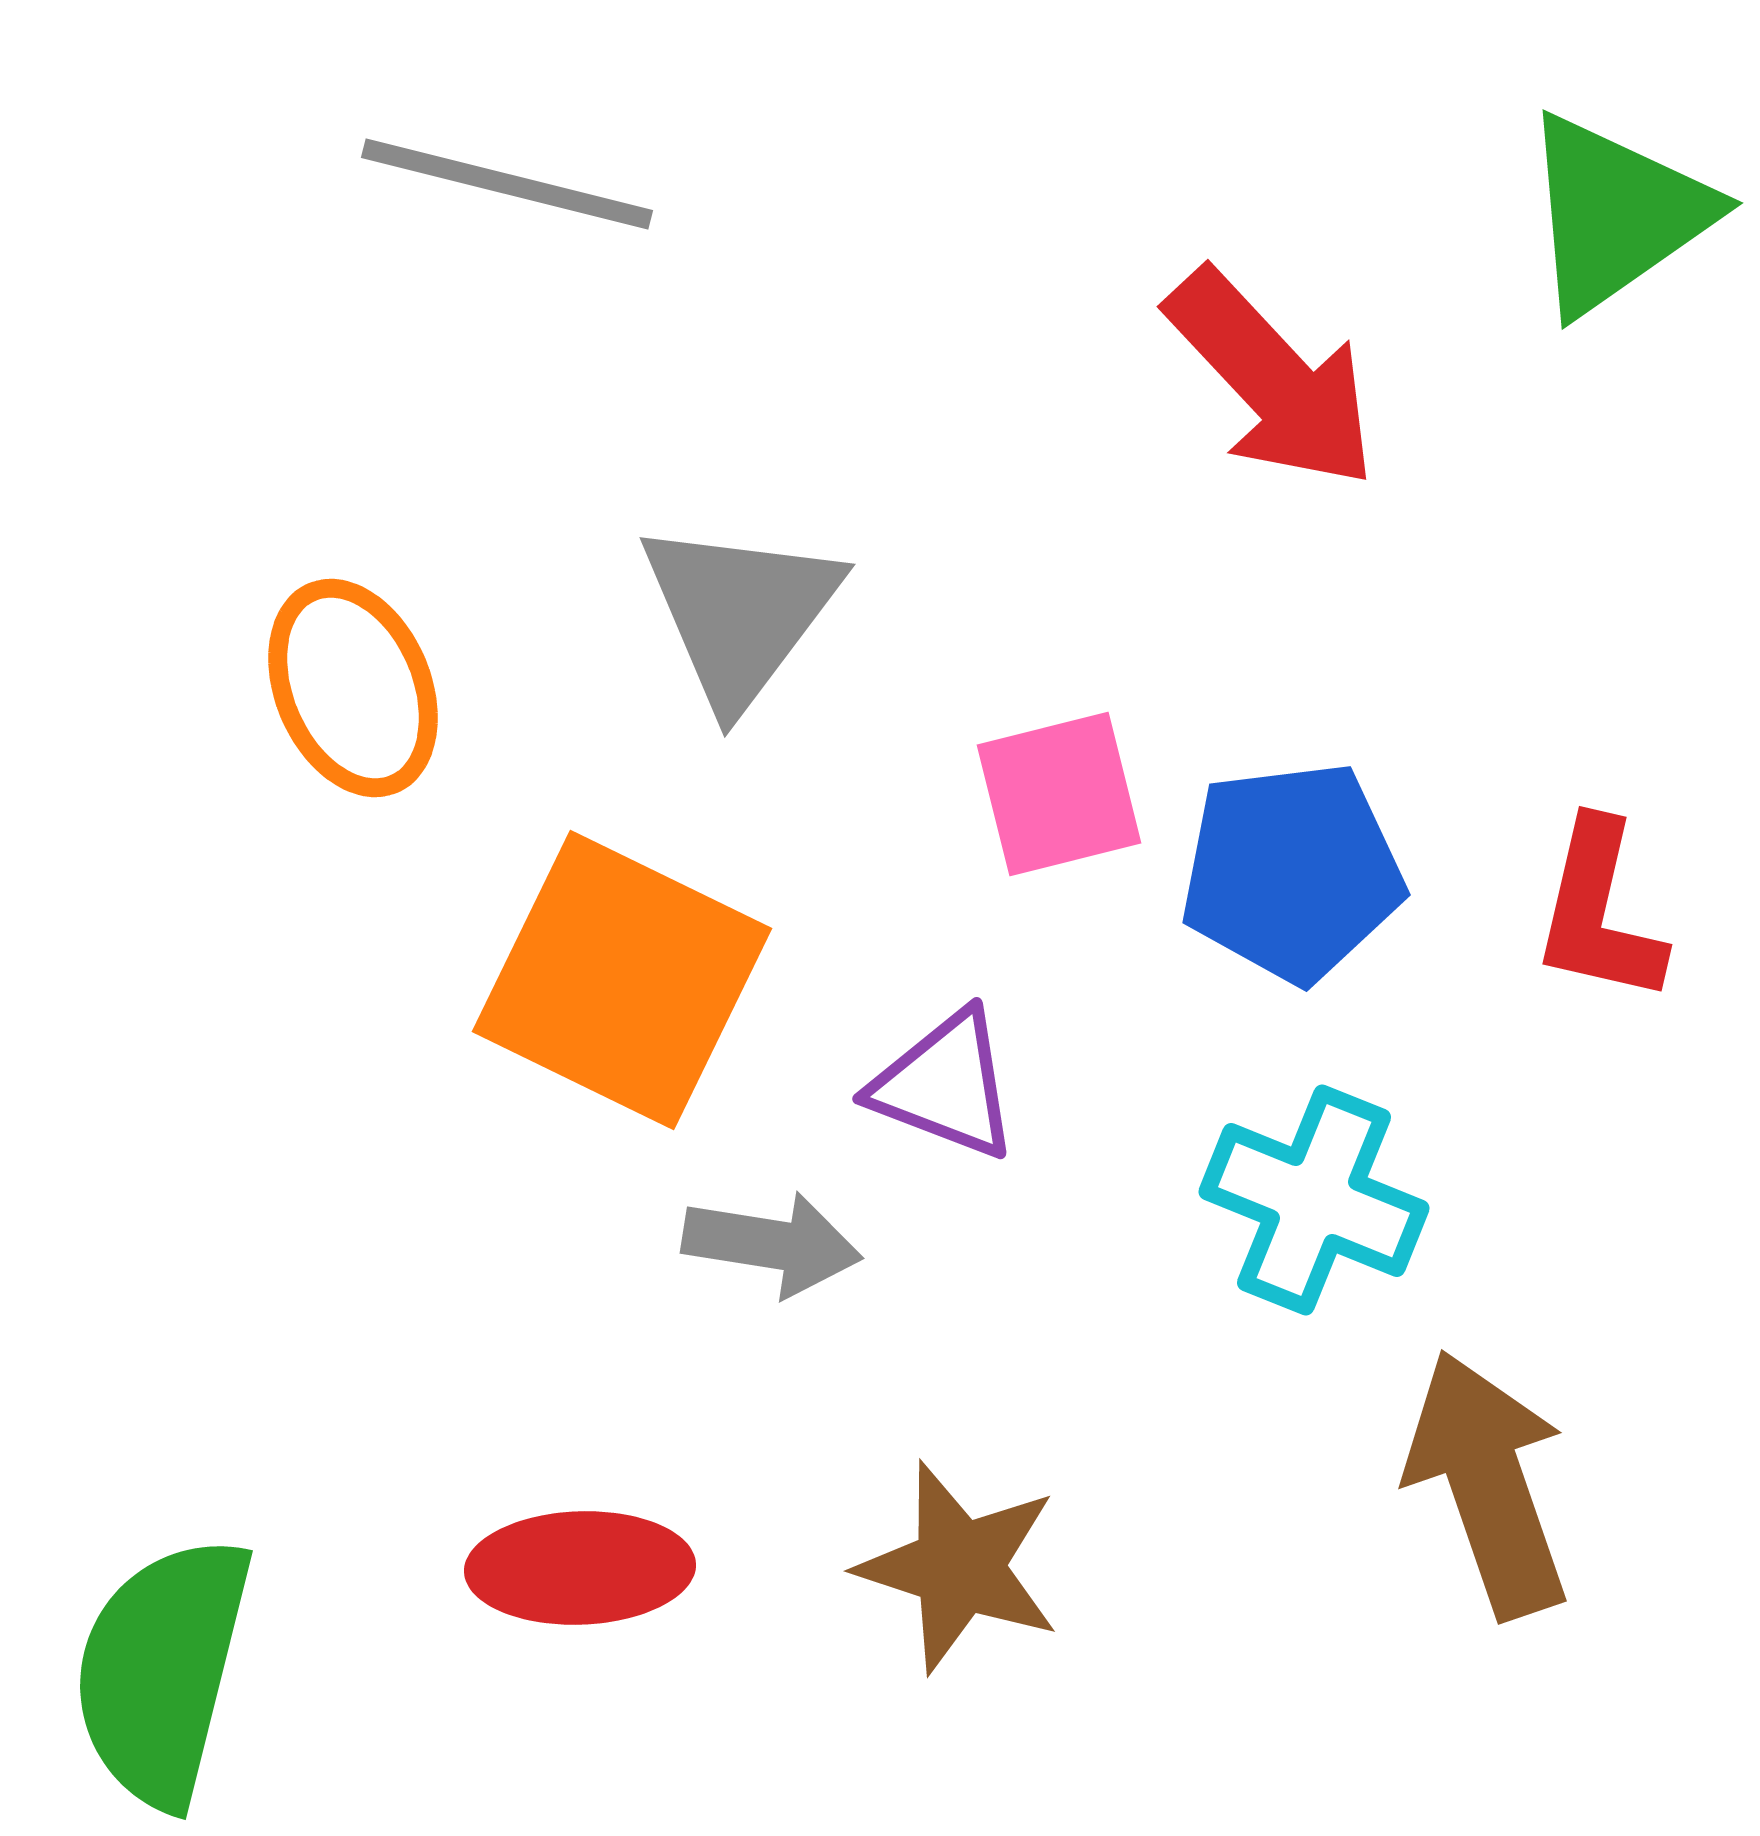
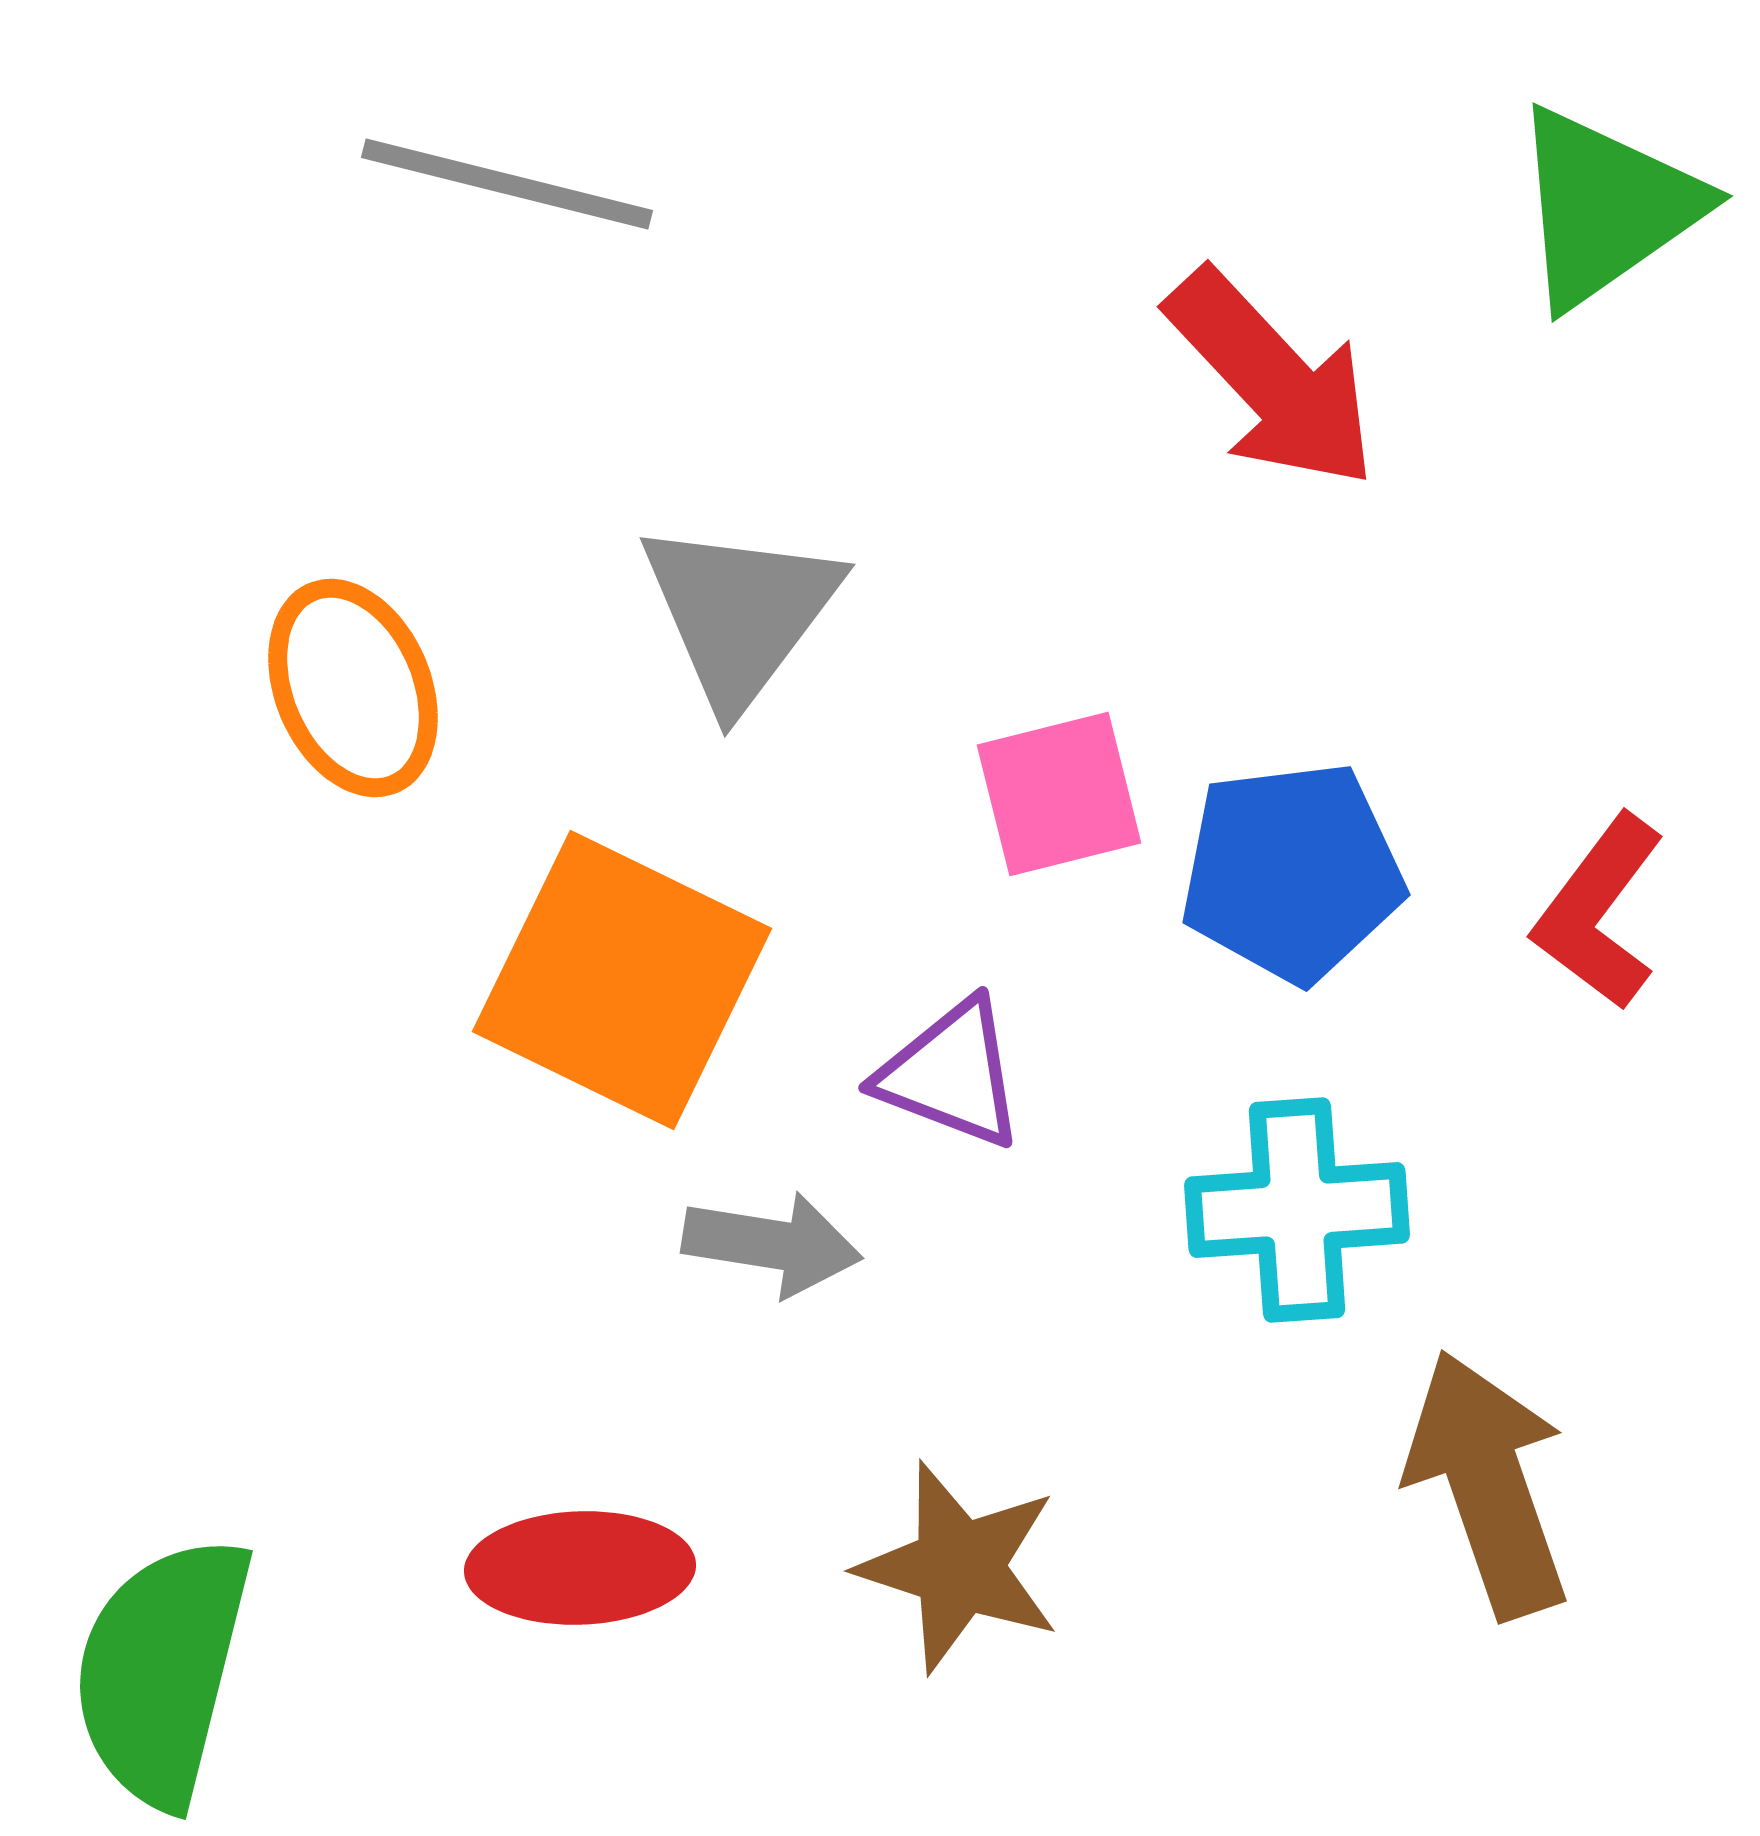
green triangle: moved 10 px left, 7 px up
red L-shape: rotated 24 degrees clockwise
purple triangle: moved 6 px right, 11 px up
cyan cross: moved 17 px left, 10 px down; rotated 26 degrees counterclockwise
